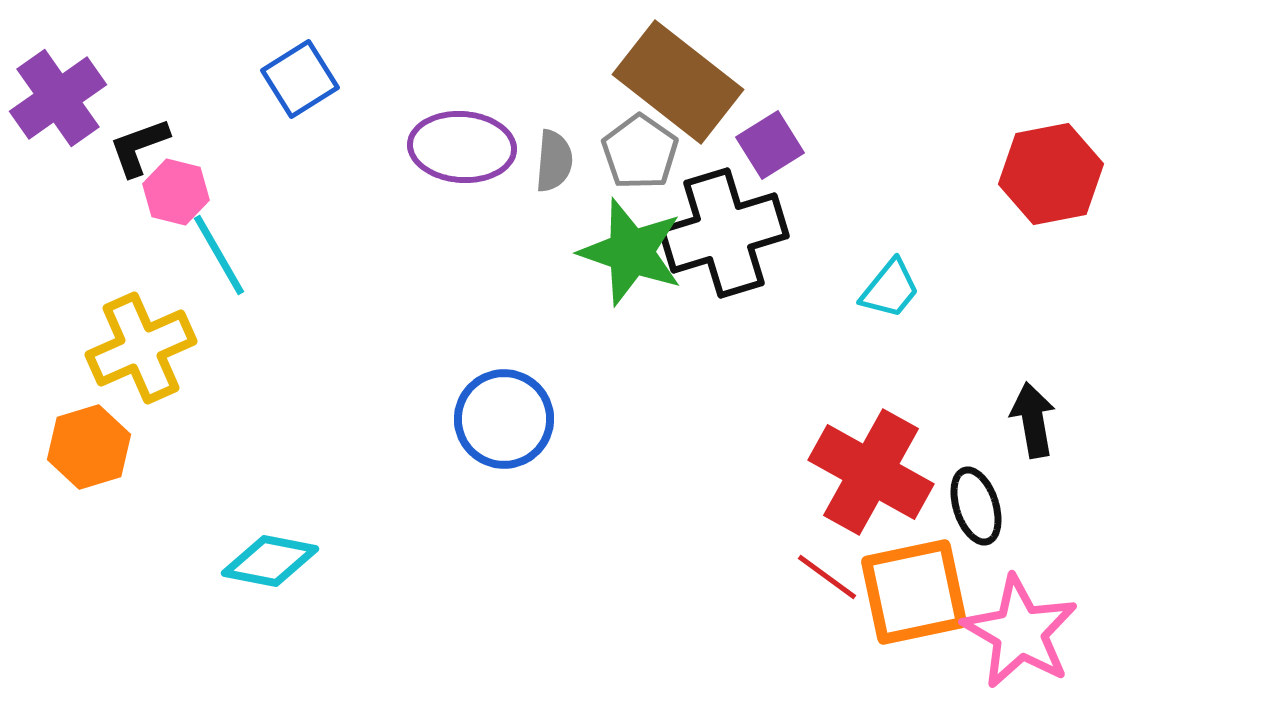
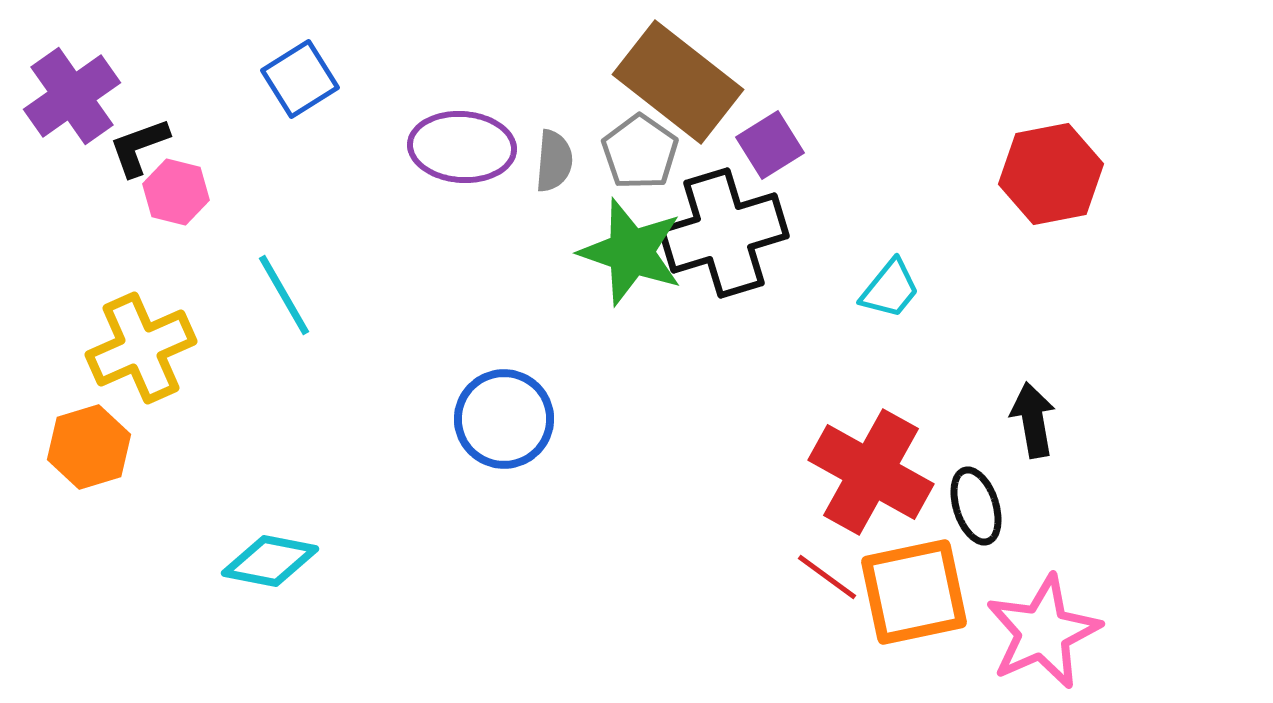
purple cross: moved 14 px right, 2 px up
cyan line: moved 65 px right, 40 px down
pink star: moved 23 px right; rotated 18 degrees clockwise
